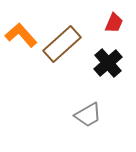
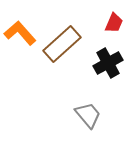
orange L-shape: moved 1 px left, 2 px up
black cross: rotated 12 degrees clockwise
gray trapezoid: rotated 100 degrees counterclockwise
